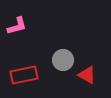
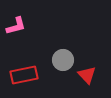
pink L-shape: moved 1 px left
red triangle: rotated 18 degrees clockwise
